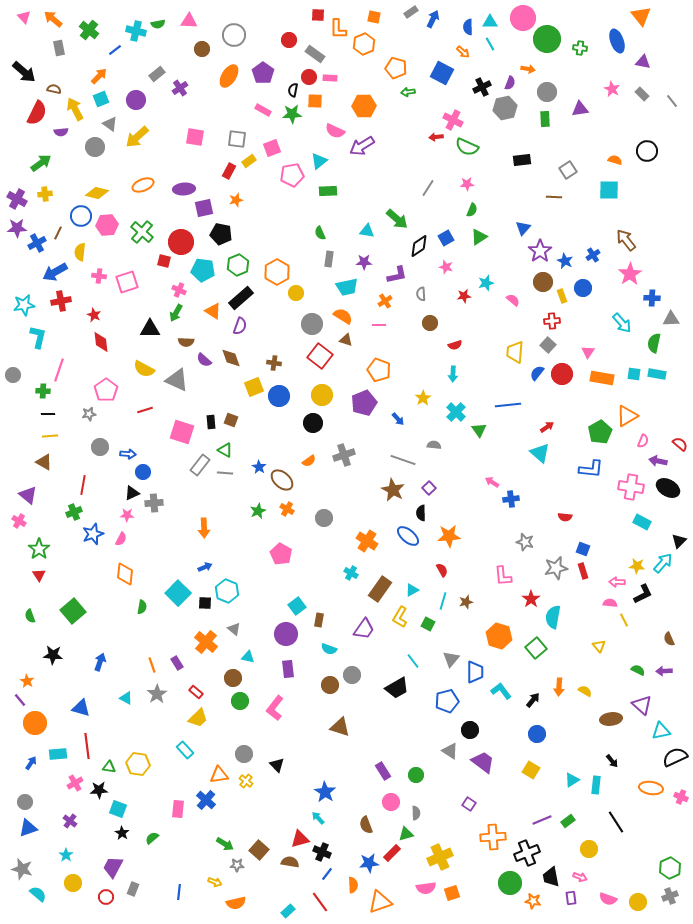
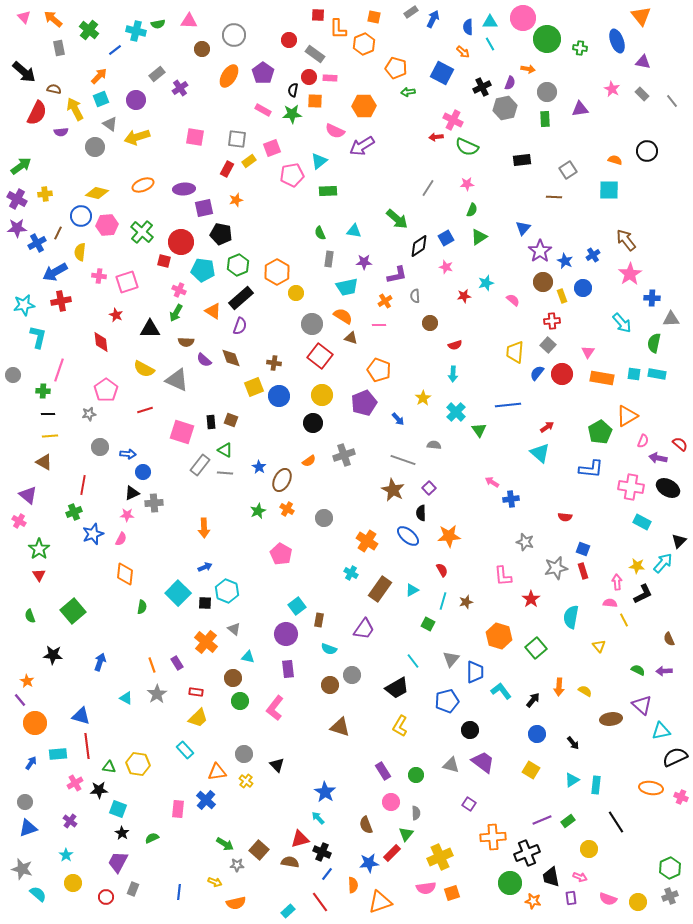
yellow arrow at (137, 137): rotated 25 degrees clockwise
green arrow at (41, 163): moved 20 px left, 3 px down
red rectangle at (229, 171): moved 2 px left, 2 px up
cyan triangle at (367, 231): moved 13 px left
gray semicircle at (421, 294): moved 6 px left, 2 px down
red star at (94, 315): moved 22 px right
brown triangle at (346, 340): moved 5 px right, 2 px up
purple arrow at (658, 461): moved 3 px up
brown ellipse at (282, 480): rotated 75 degrees clockwise
pink arrow at (617, 582): rotated 84 degrees clockwise
yellow L-shape at (400, 617): moved 109 px down
cyan semicircle at (553, 617): moved 18 px right
red rectangle at (196, 692): rotated 32 degrees counterclockwise
blue triangle at (81, 708): moved 8 px down
gray triangle at (450, 751): moved 1 px right, 14 px down; rotated 18 degrees counterclockwise
black arrow at (612, 761): moved 39 px left, 18 px up
orange triangle at (219, 775): moved 2 px left, 3 px up
green triangle at (406, 834): rotated 35 degrees counterclockwise
green semicircle at (152, 838): rotated 16 degrees clockwise
purple trapezoid at (113, 867): moved 5 px right, 5 px up
